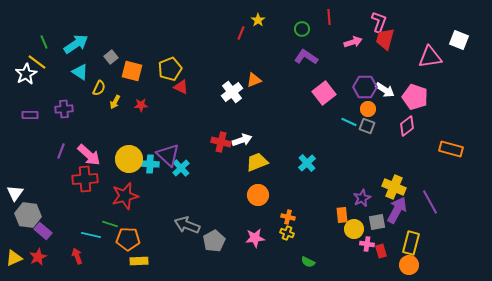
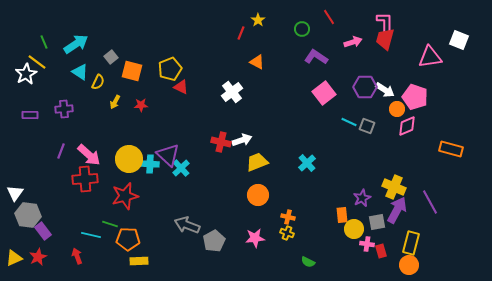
red line at (329, 17): rotated 28 degrees counterclockwise
pink L-shape at (379, 22): moved 6 px right; rotated 20 degrees counterclockwise
purple L-shape at (306, 57): moved 10 px right
orange triangle at (254, 80): moved 3 px right, 18 px up; rotated 49 degrees clockwise
yellow semicircle at (99, 88): moved 1 px left, 6 px up
orange circle at (368, 109): moved 29 px right
pink diamond at (407, 126): rotated 15 degrees clockwise
purple rectangle at (43, 231): rotated 12 degrees clockwise
